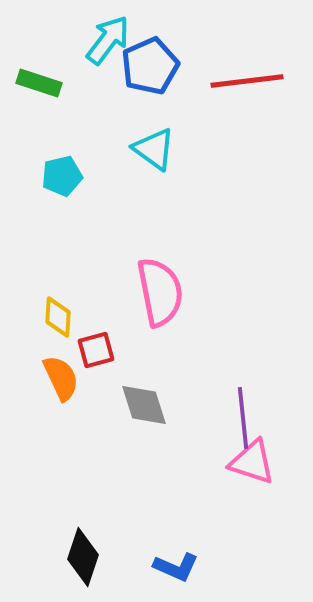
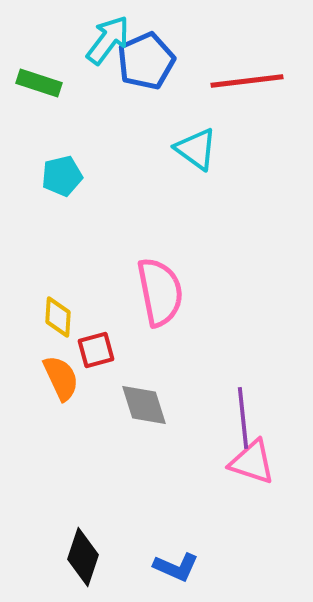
blue pentagon: moved 4 px left, 5 px up
cyan triangle: moved 42 px right
